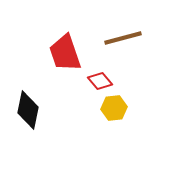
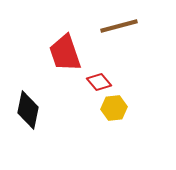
brown line: moved 4 px left, 12 px up
red diamond: moved 1 px left, 1 px down
